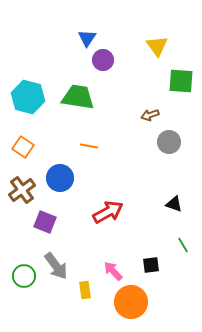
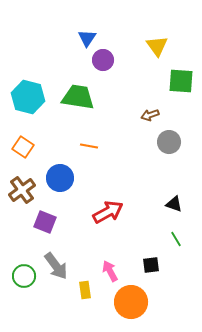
green line: moved 7 px left, 6 px up
pink arrow: moved 3 px left; rotated 15 degrees clockwise
